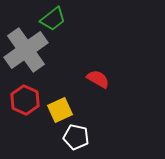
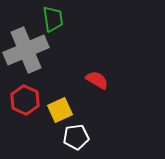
green trapezoid: rotated 60 degrees counterclockwise
gray cross: rotated 12 degrees clockwise
red semicircle: moved 1 px left, 1 px down
white pentagon: rotated 20 degrees counterclockwise
